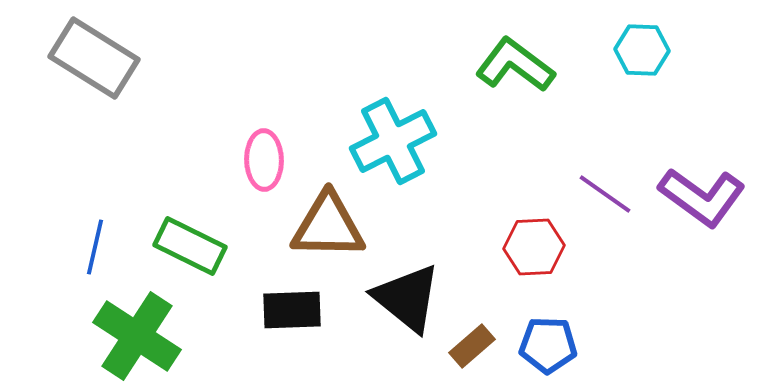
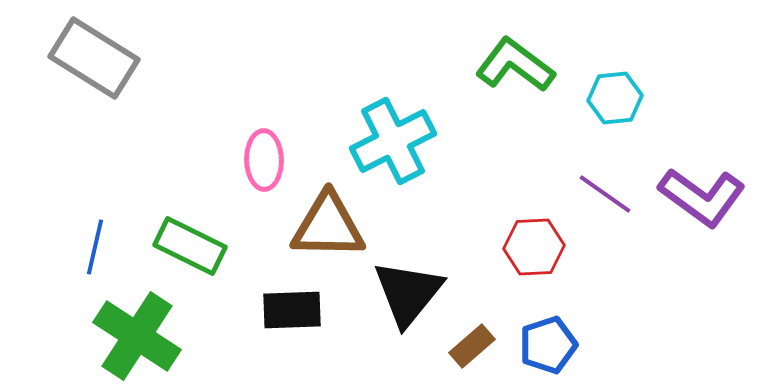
cyan hexagon: moved 27 px left, 48 px down; rotated 8 degrees counterclockwise
black triangle: moved 1 px right, 5 px up; rotated 30 degrees clockwise
blue pentagon: rotated 20 degrees counterclockwise
